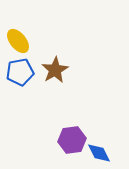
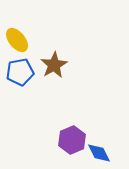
yellow ellipse: moved 1 px left, 1 px up
brown star: moved 1 px left, 5 px up
purple hexagon: rotated 16 degrees counterclockwise
